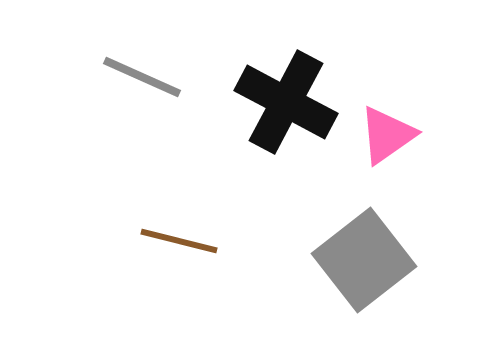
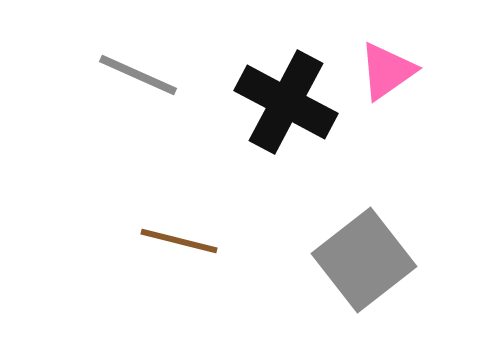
gray line: moved 4 px left, 2 px up
pink triangle: moved 64 px up
